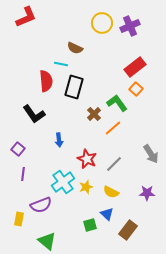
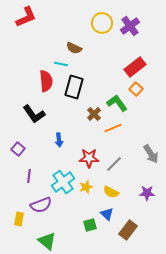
purple cross: rotated 12 degrees counterclockwise
brown semicircle: moved 1 px left
orange line: rotated 18 degrees clockwise
red star: moved 2 px right, 1 px up; rotated 24 degrees counterclockwise
purple line: moved 6 px right, 2 px down
